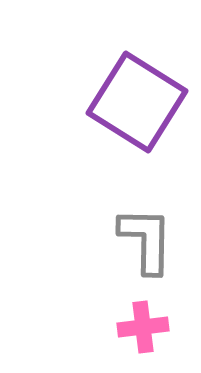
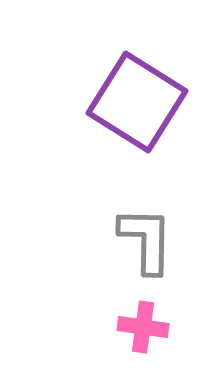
pink cross: rotated 15 degrees clockwise
